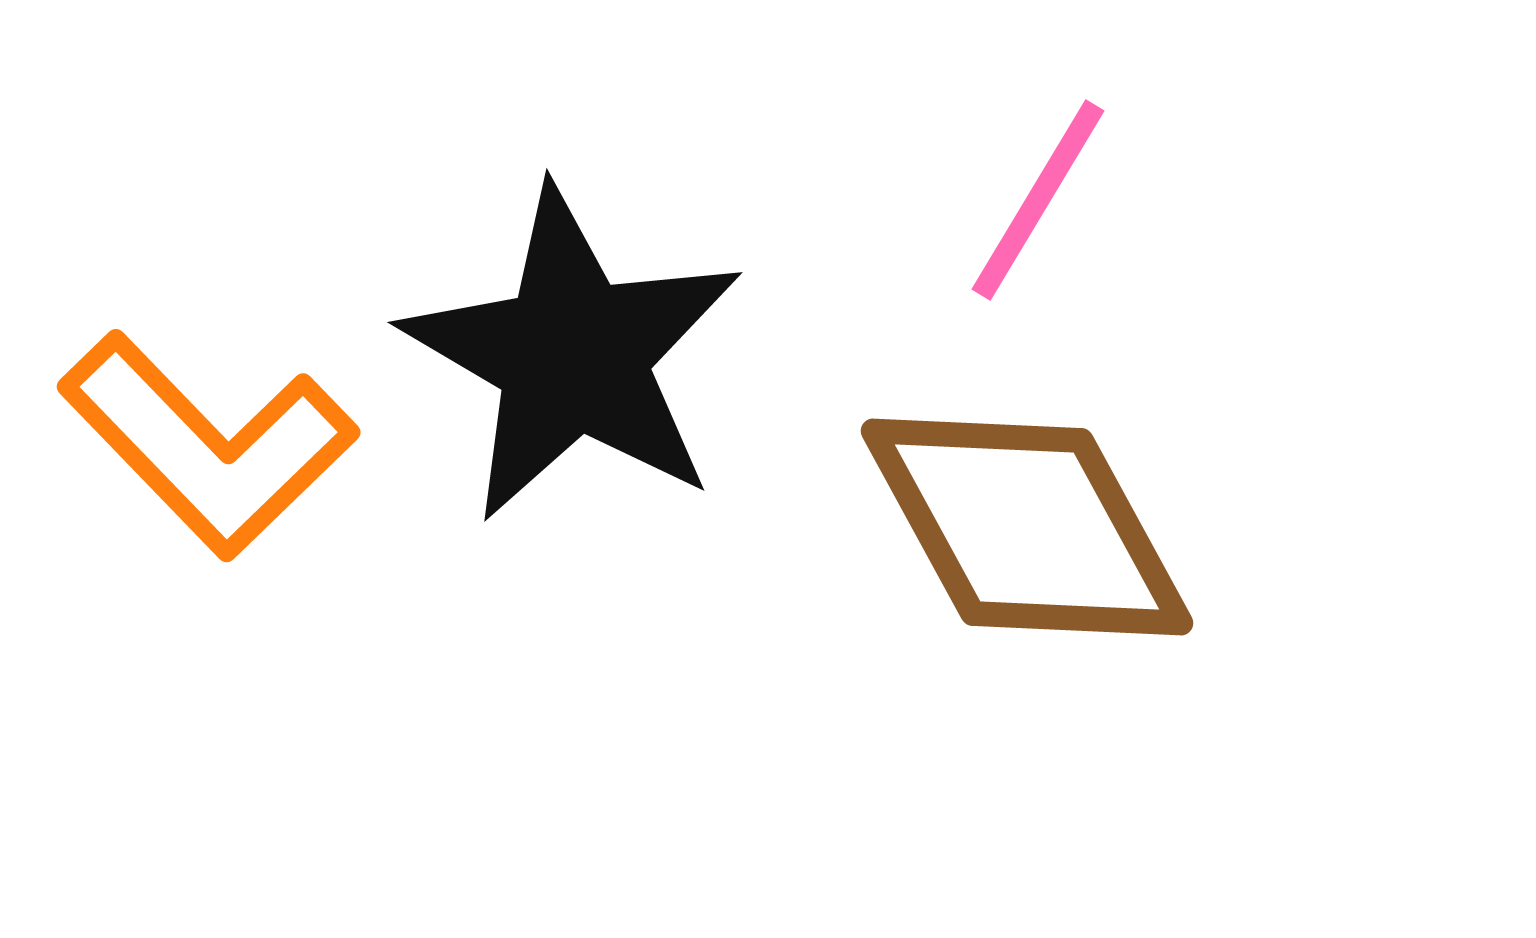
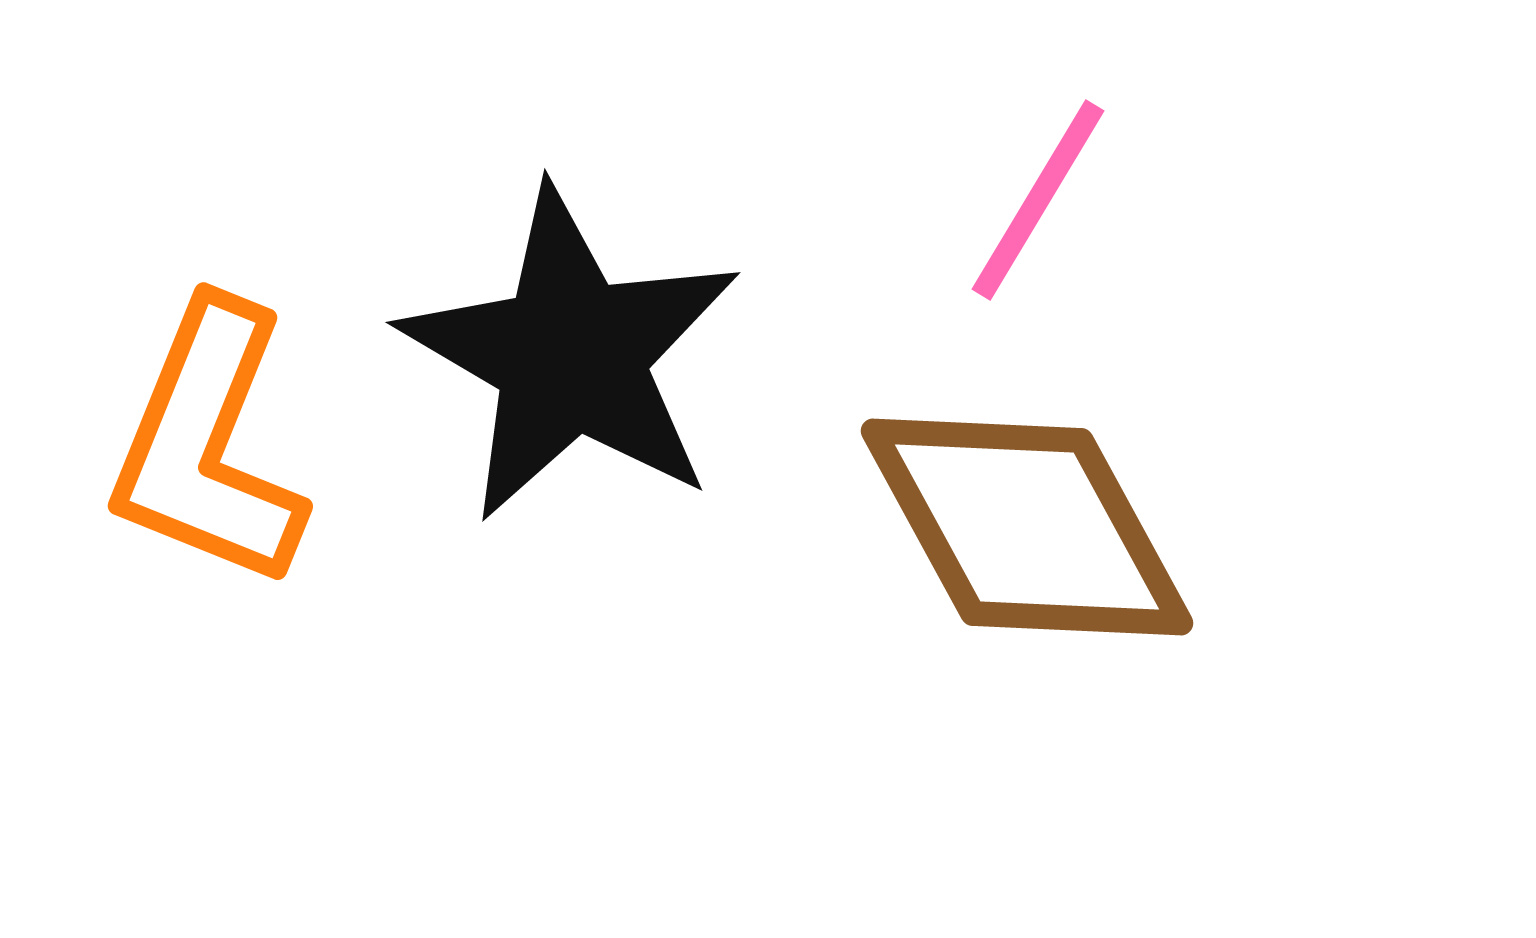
black star: moved 2 px left
orange L-shape: rotated 66 degrees clockwise
